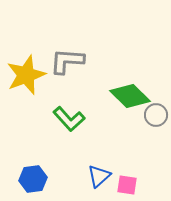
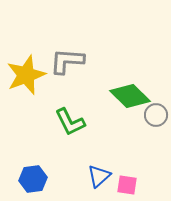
green L-shape: moved 1 px right, 3 px down; rotated 16 degrees clockwise
